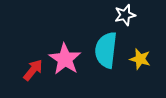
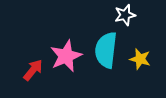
pink star: moved 1 px right, 3 px up; rotated 16 degrees clockwise
